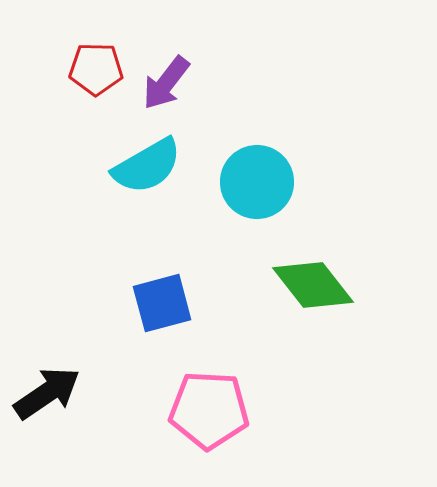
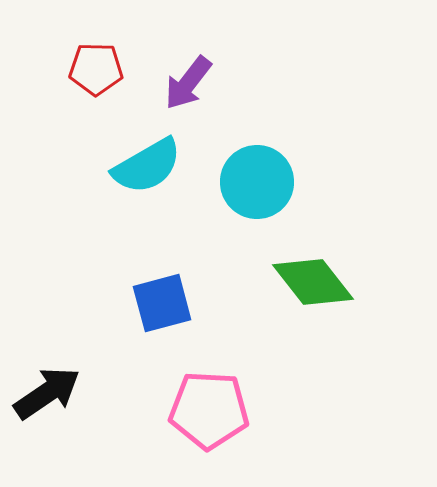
purple arrow: moved 22 px right
green diamond: moved 3 px up
